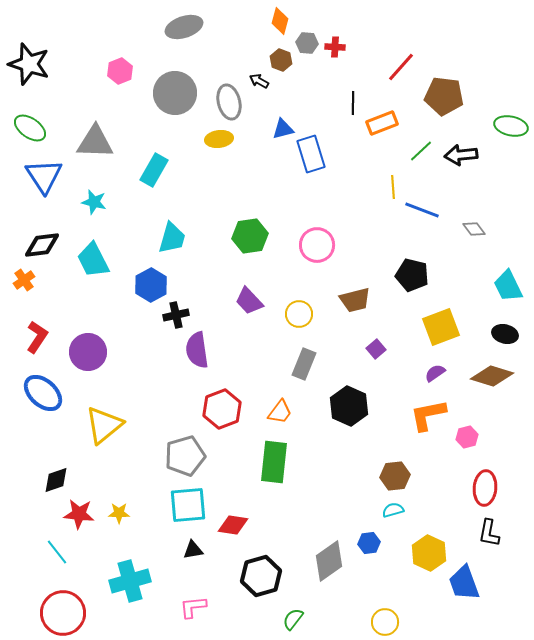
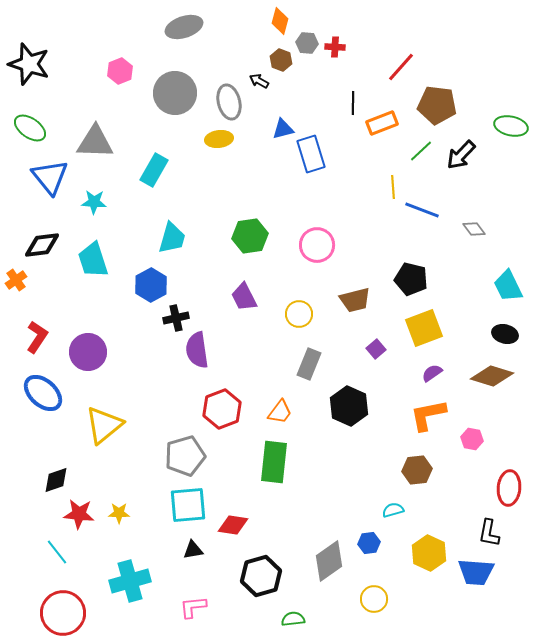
brown pentagon at (444, 96): moved 7 px left, 9 px down
black arrow at (461, 155): rotated 40 degrees counterclockwise
blue triangle at (44, 176): moved 6 px right, 1 px down; rotated 6 degrees counterclockwise
cyan star at (94, 202): rotated 10 degrees counterclockwise
cyan trapezoid at (93, 260): rotated 9 degrees clockwise
black pentagon at (412, 275): moved 1 px left, 4 px down
orange cross at (24, 280): moved 8 px left
purple trapezoid at (249, 301): moved 5 px left, 4 px up; rotated 16 degrees clockwise
black cross at (176, 315): moved 3 px down
yellow square at (441, 327): moved 17 px left, 1 px down
gray rectangle at (304, 364): moved 5 px right
purple semicircle at (435, 373): moved 3 px left
pink hexagon at (467, 437): moved 5 px right, 2 px down; rotated 25 degrees clockwise
brown hexagon at (395, 476): moved 22 px right, 6 px up
red ellipse at (485, 488): moved 24 px right
blue trapezoid at (464, 583): moved 12 px right, 11 px up; rotated 66 degrees counterclockwise
green semicircle at (293, 619): rotated 45 degrees clockwise
yellow circle at (385, 622): moved 11 px left, 23 px up
